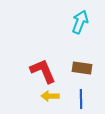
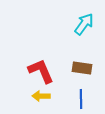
cyan arrow: moved 4 px right, 2 px down; rotated 15 degrees clockwise
red L-shape: moved 2 px left
yellow arrow: moved 9 px left
